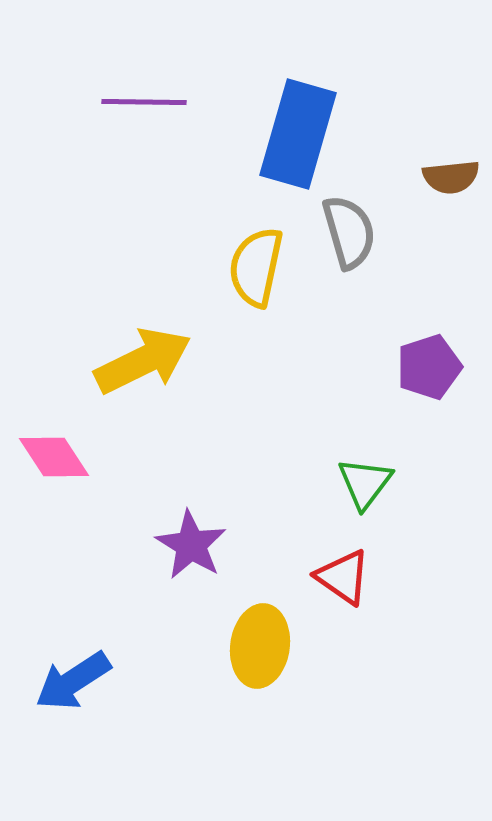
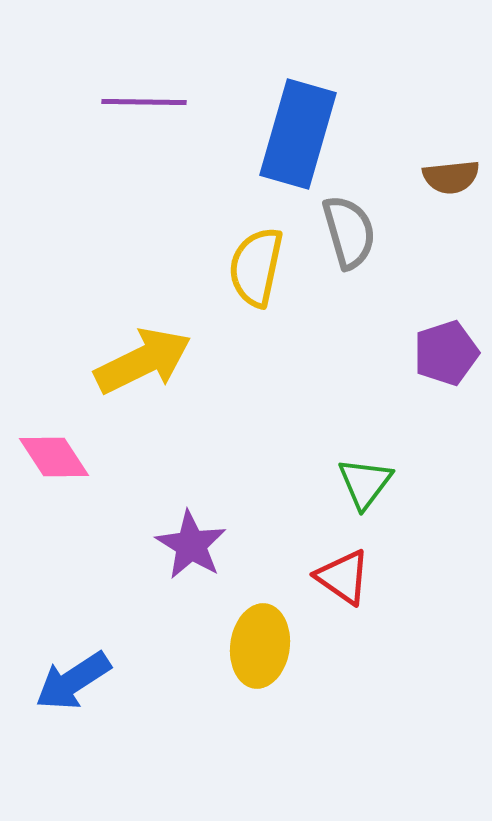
purple pentagon: moved 17 px right, 14 px up
